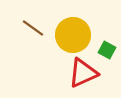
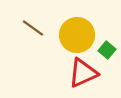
yellow circle: moved 4 px right
green square: rotated 12 degrees clockwise
